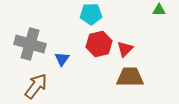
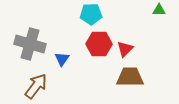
red hexagon: rotated 15 degrees clockwise
